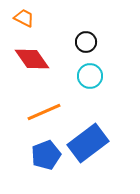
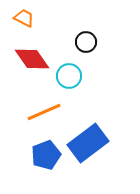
cyan circle: moved 21 px left
